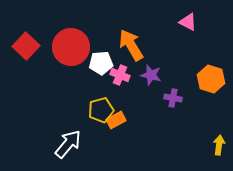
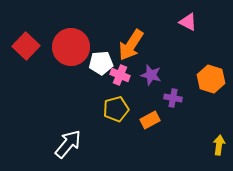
orange arrow: rotated 116 degrees counterclockwise
yellow pentagon: moved 15 px right, 1 px up
orange rectangle: moved 34 px right
